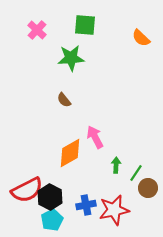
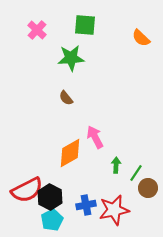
brown semicircle: moved 2 px right, 2 px up
